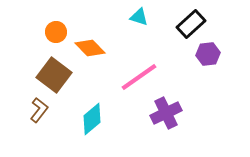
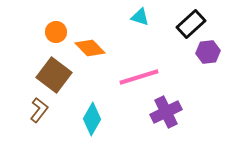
cyan triangle: moved 1 px right
purple hexagon: moved 2 px up
pink line: rotated 18 degrees clockwise
purple cross: moved 1 px up
cyan diamond: rotated 20 degrees counterclockwise
